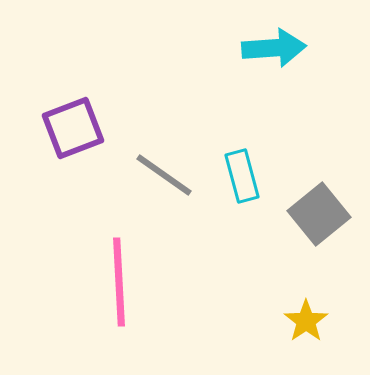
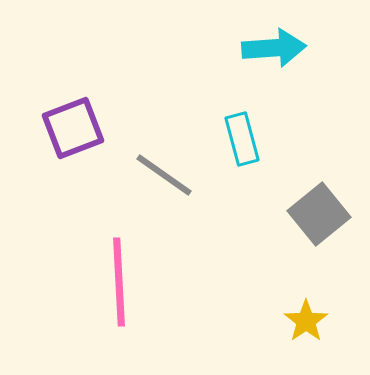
cyan rectangle: moved 37 px up
